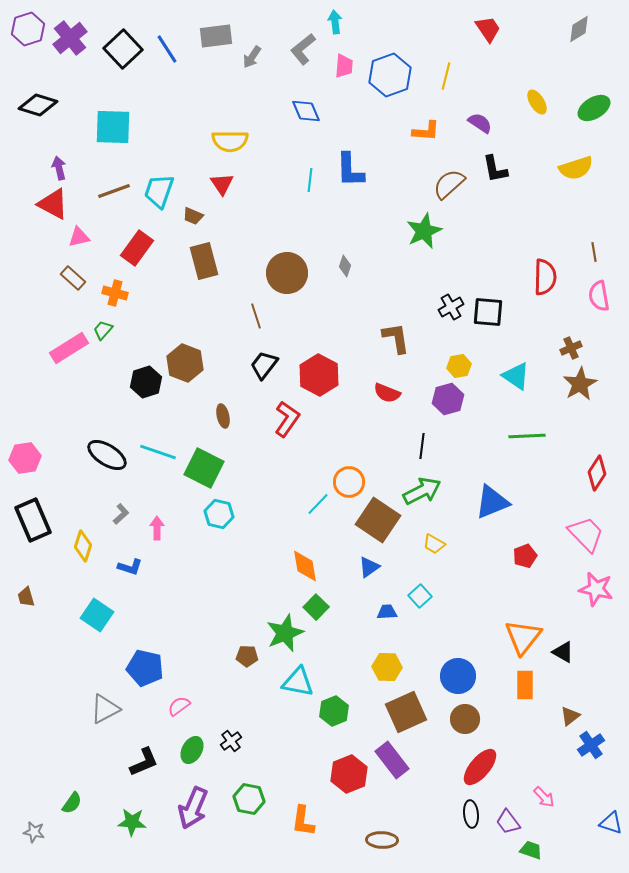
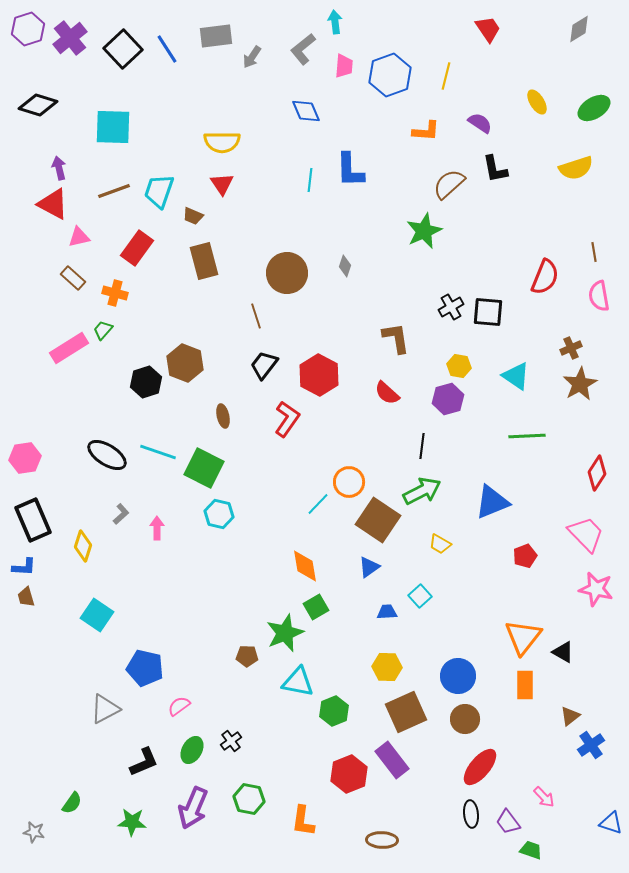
yellow semicircle at (230, 141): moved 8 px left, 1 px down
red semicircle at (545, 277): rotated 21 degrees clockwise
yellow hexagon at (459, 366): rotated 20 degrees clockwise
red semicircle at (387, 393): rotated 20 degrees clockwise
yellow trapezoid at (434, 544): moved 6 px right
blue L-shape at (130, 567): moved 106 px left; rotated 15 degrees counterclockwise
green square at (316, 607): rotated 15 degrees clockwise
